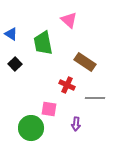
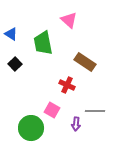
gray line: moved 13 px down
pink square: moved 3 px right, 1 px down; rotated 21 degrees clockwise
